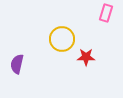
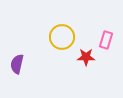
pink rectangle: moved 27 px down
yellow circle: moved 2 px up
